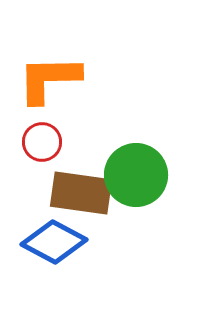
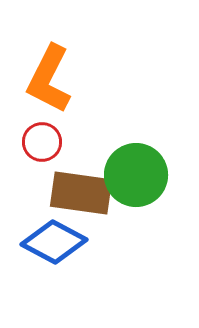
orange L-shape: rotated 62 degrees counterclockwise
